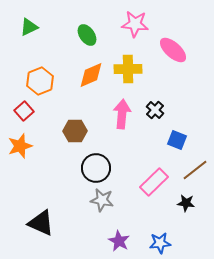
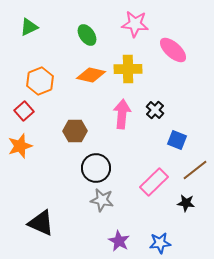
orange diamond: rotated 36 degrees clockwise
